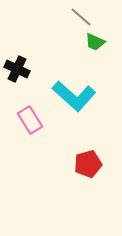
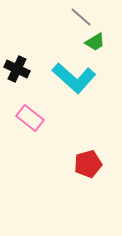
green trapezoid: rotated 55 degrees counterclockwise
cyan L-shape: moved 18 px up
pink rectangle: moved 2 px up; rotated 20 degrees counterclockwise
